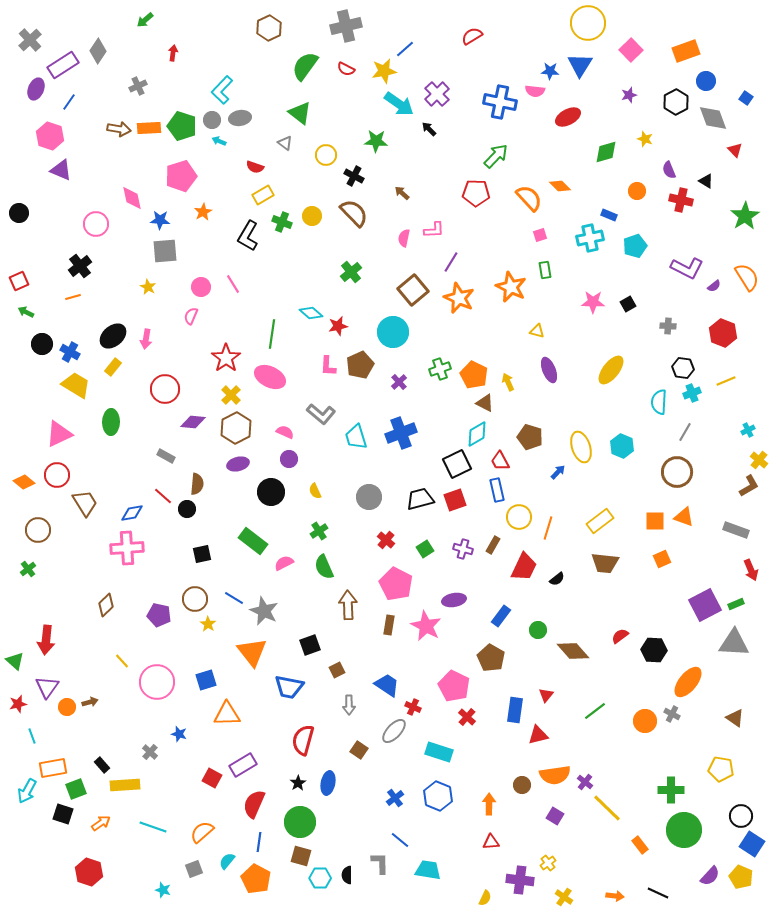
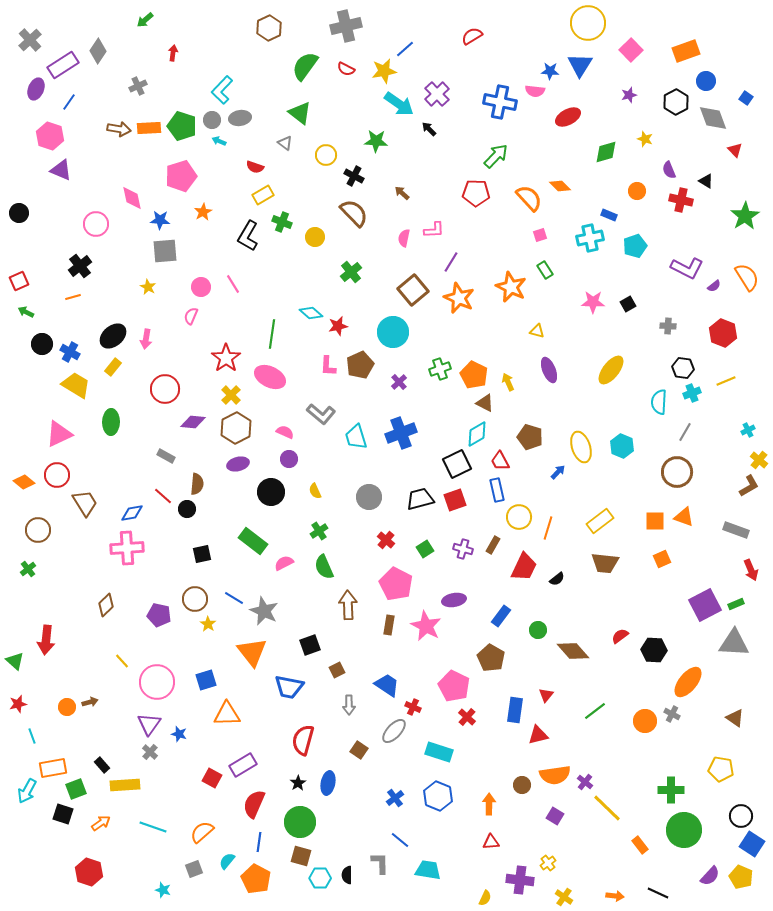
yellow circle at (312, 216): moved 3 px right, 21 px down
green rectangle at (545, 270): rotated 24 degrees counterclockwise
purple triangle at (47, 687): moved 102 px right, 37 px down
